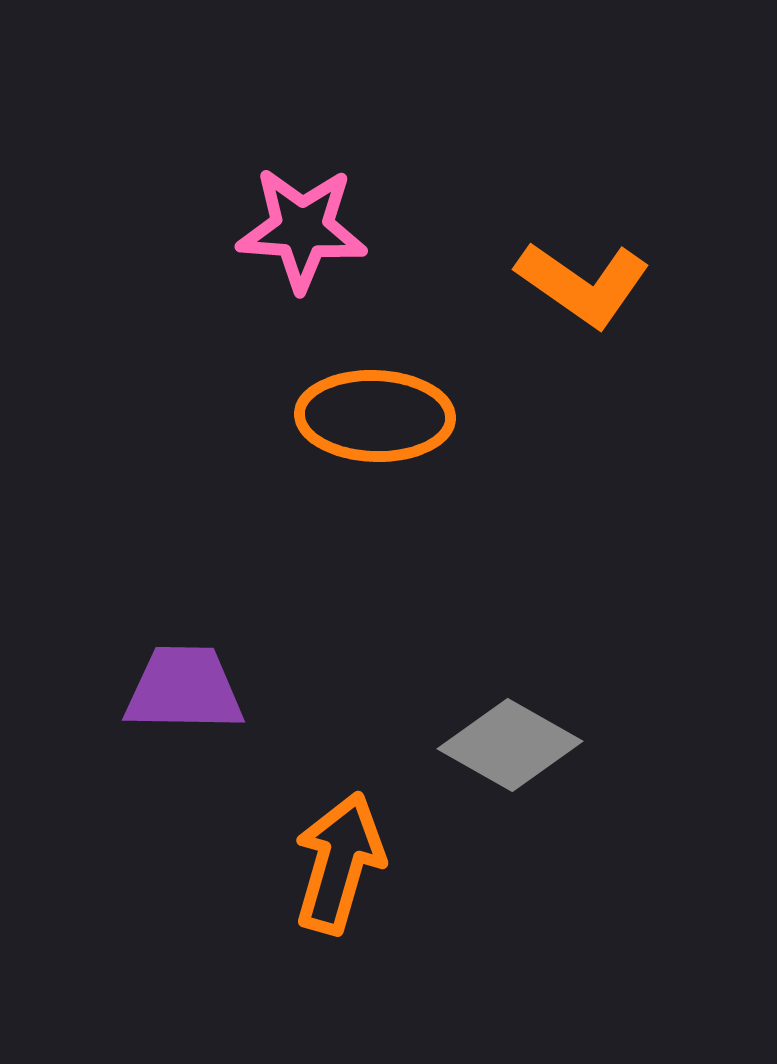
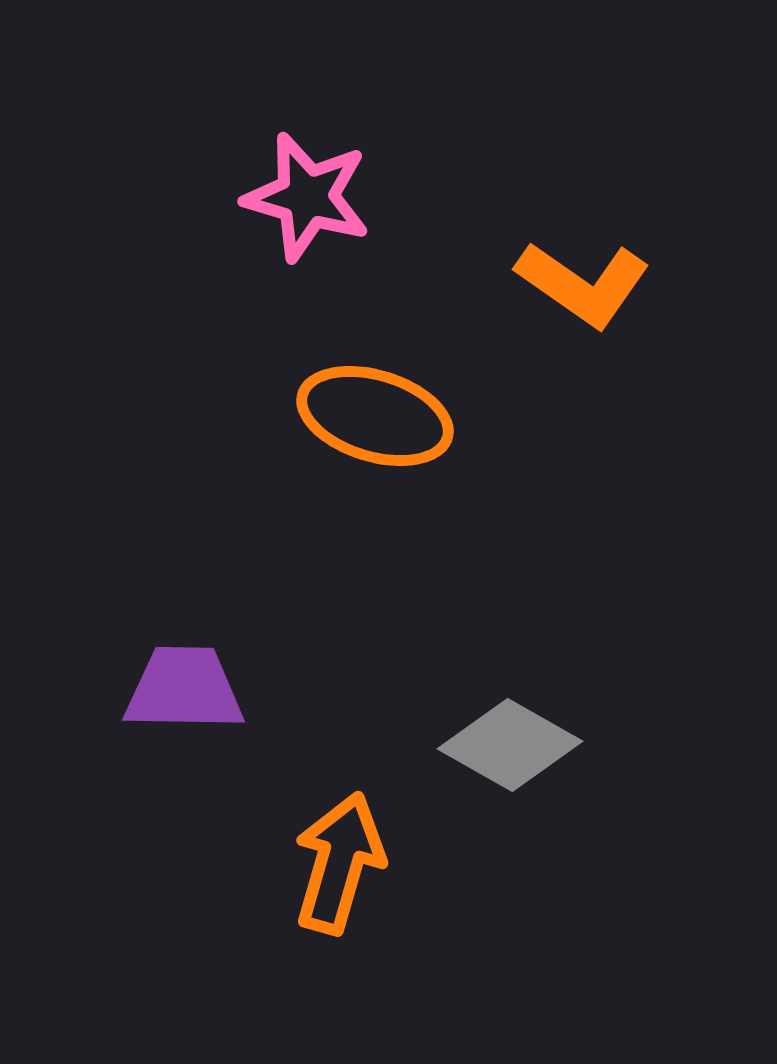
pink star: moved 5 px right, 32 px up; rotated 12 degrees clockwise
orange ellipse: rotated 15 degrees clockwise
